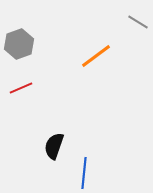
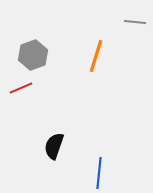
gray line: moved 3 px left; rotated 25 degrees counterclockwise
gray hexagon: moved 14 px right, 11 px down
orange line: rotated 36 degrees counterclockwise
blue line: moved 15 px right
